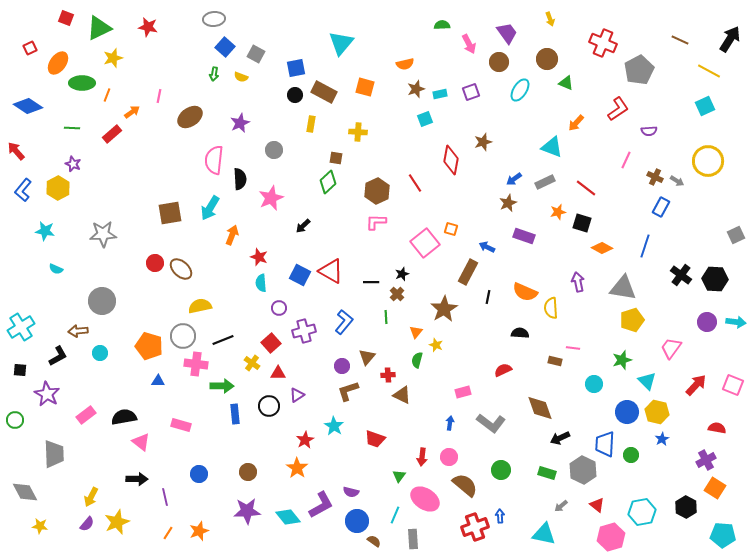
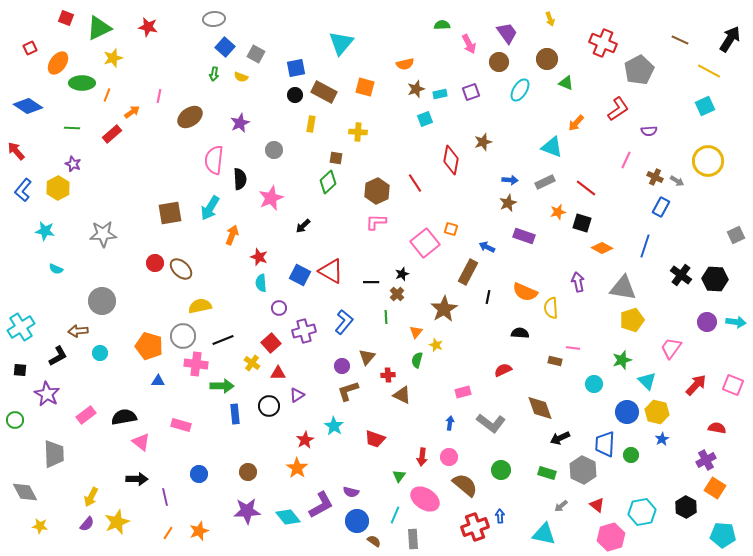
blue arrow at (514, 179): moved 4 px left, 1 px down; rotated 140 degrees counterclockwise
